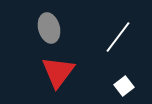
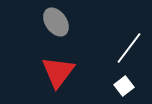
gray ellipse: moved 7 px right, 6 px up; rotated 20 degrees counterclockwise
white line: moved 11 px right, 11 px down
